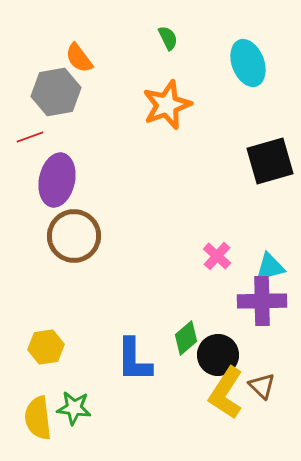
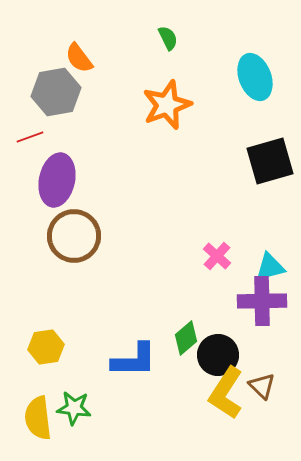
cyan ellipse: moved 7 px right, 14 px down
blue L-shape: rotated 90 degrees counterclockwise
